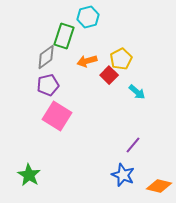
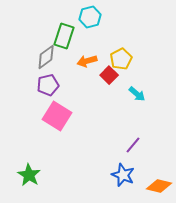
cyan hexagon: moved 2 px right
cyan arrow: moved 2 px down
